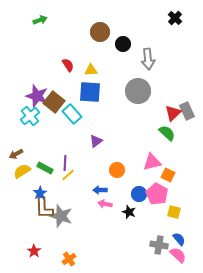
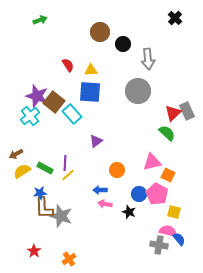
blue star: rotated 24 degrees clockwise
pink semicircle: moved 10 px left, 24 px up; rotated 30 degrees counterclockwise
